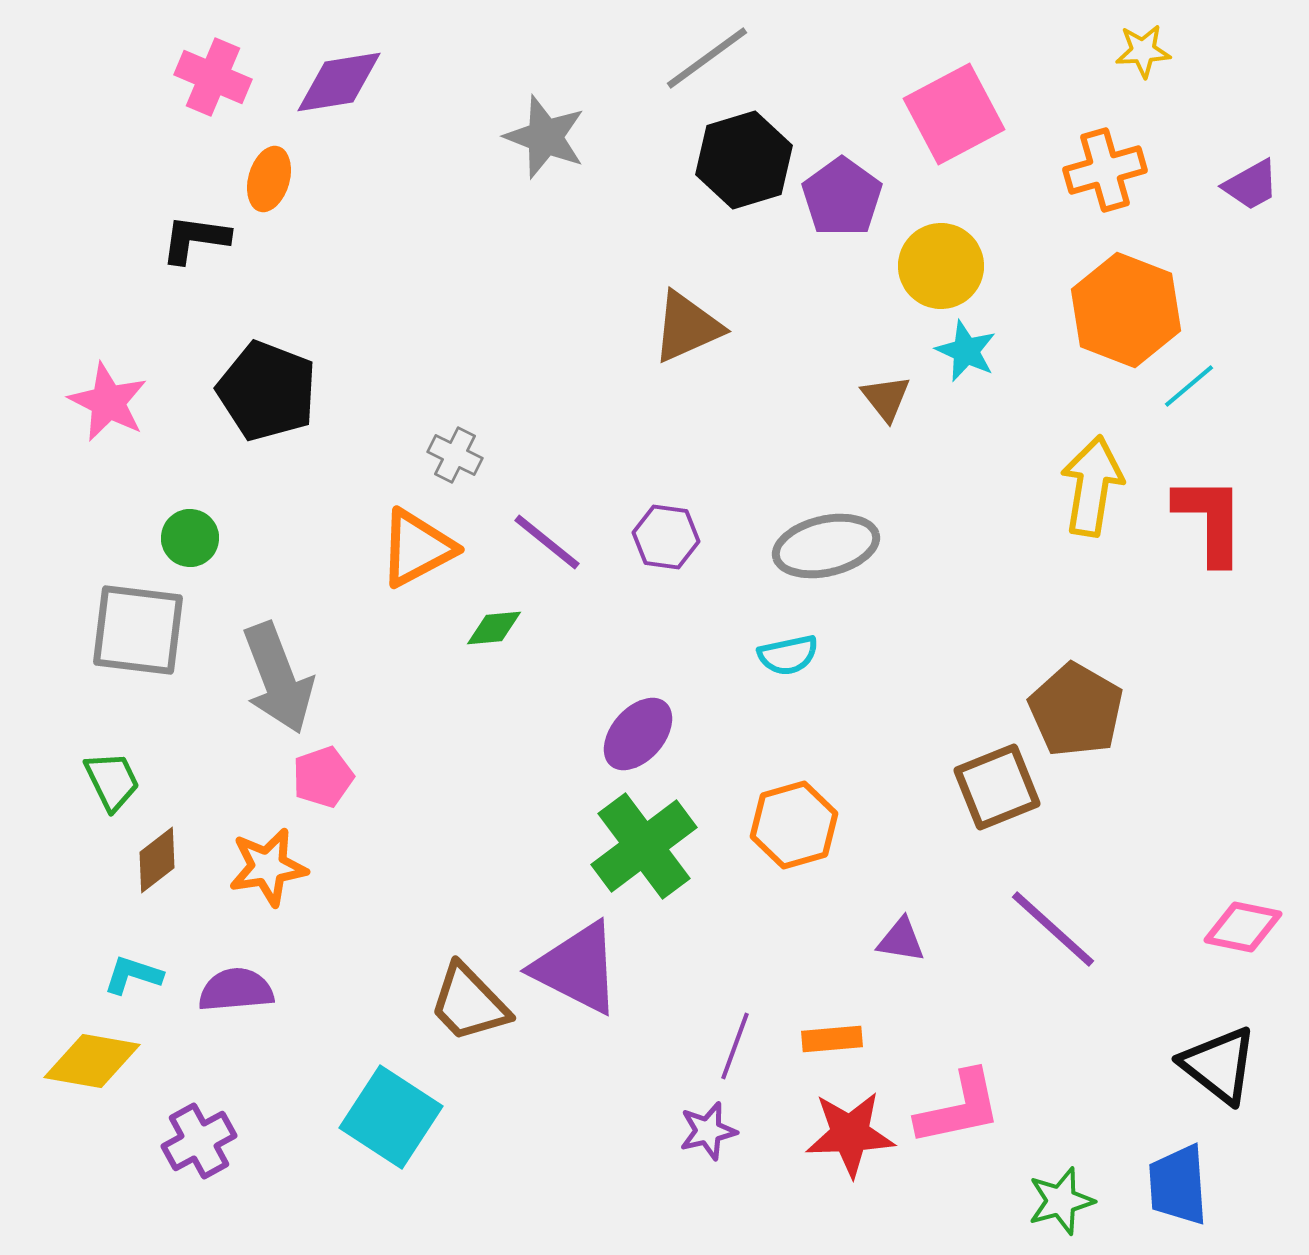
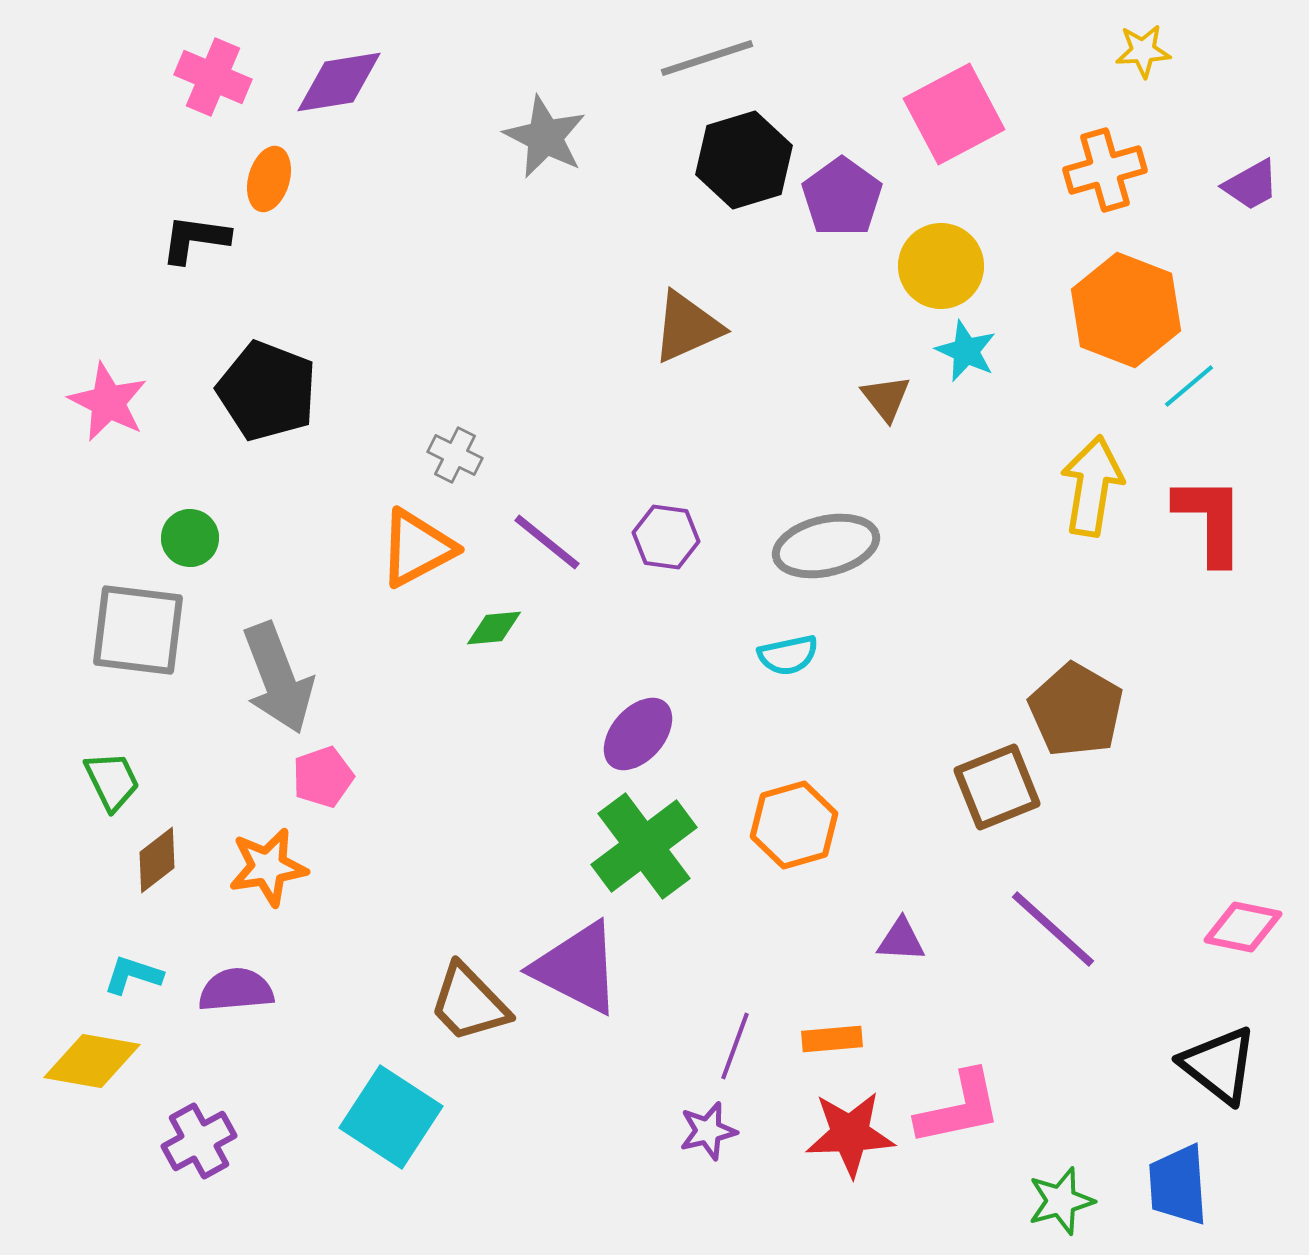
gray line at (707, 58): rotated 18 degrees clockwise
gray star at (545, 137): rotated 6 degrees clockwise
purple triangle at (901, 940): rotated 6 degrees counterclockwise
